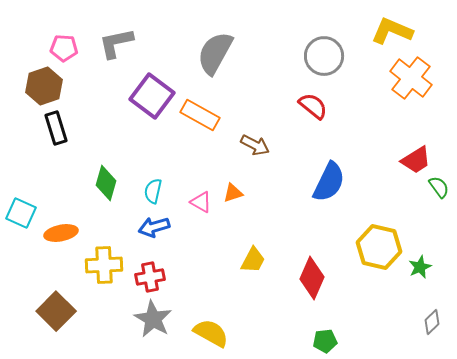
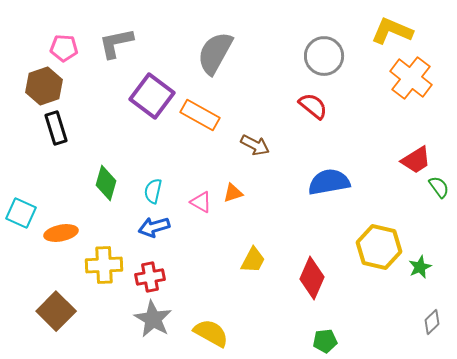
blue semicircle: rotated 126 degrees counterclockwise
